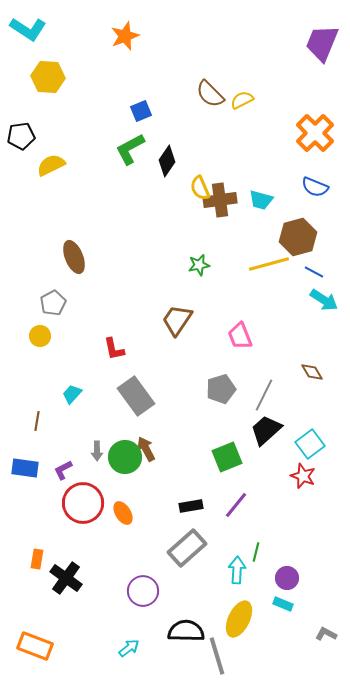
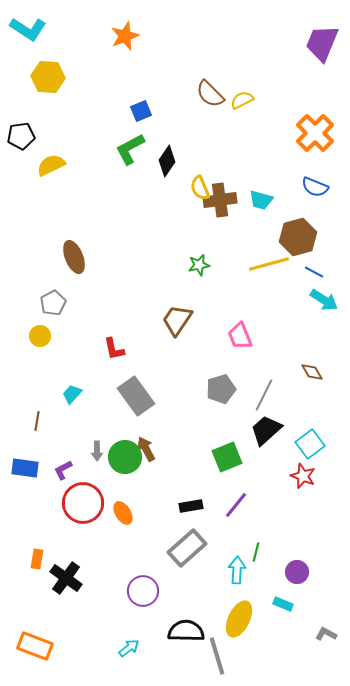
purple circle at (287, 578): moved 10 px right, 6 px up
